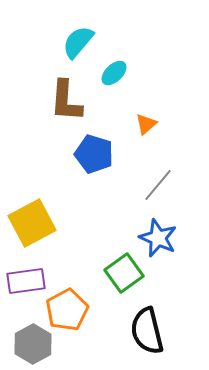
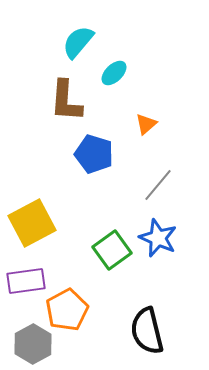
green square: moved 12 px left, 23 px up
